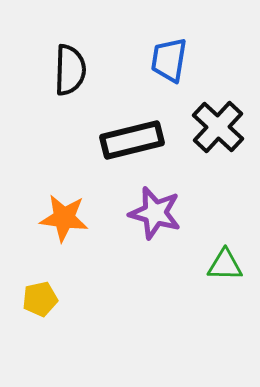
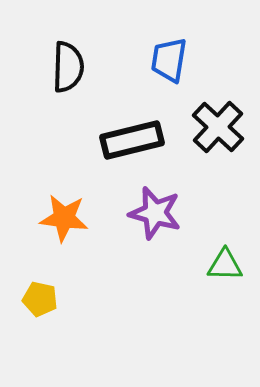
black semicircle: moved 2 px left, 3 px up
yellow pentagon: rotated 24 degrees clockwise
